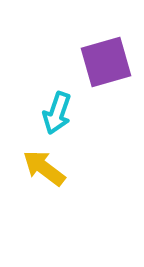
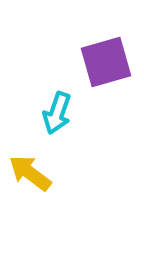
yellow arrow: moved 14 px left, 5 px down
